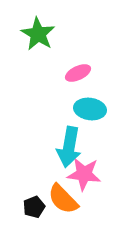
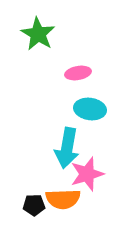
pink ellipse: rotated 15 degrees clockwise
cyan arrow: moved 2 px left, 1 px down
pink star: moved 3 px right; rotated 24 degrees counterclockwise
orange semicircle: rotated 48 degrees counterclockwise
black pentagon: moved 2 px up; rotated 20 degrees clockwise
